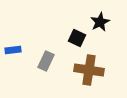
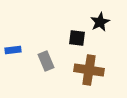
black square: rotated 18 degrees counterclockwise
gray rectangle: rotated 48 degrees counterclockwise
